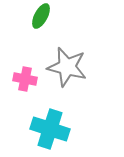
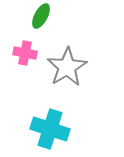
gray star: rotated 27 degrees clockwise
pink cross: moved 26 px up
